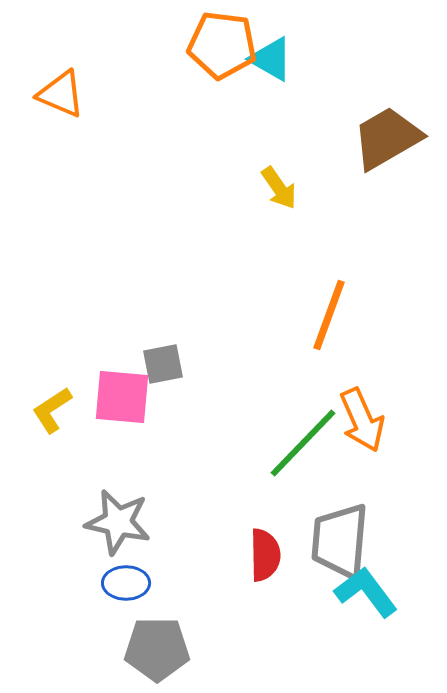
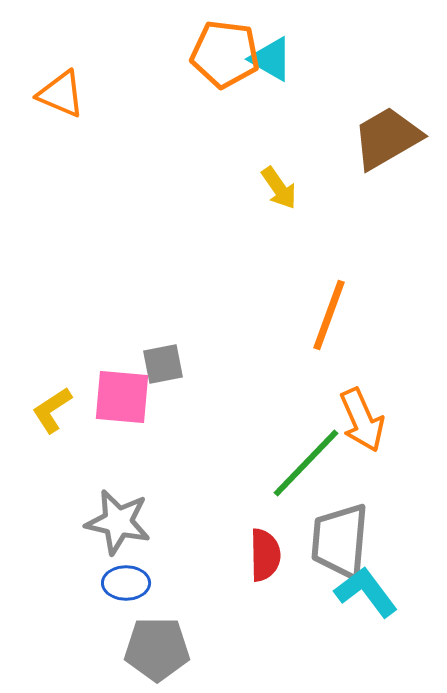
orange pentagon: moved 3 px right, 9 px down
green line: moved 3 px right, 20 px down
